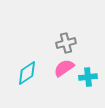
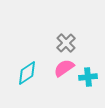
gray cross: rotated 30 degrees counterclockwise
